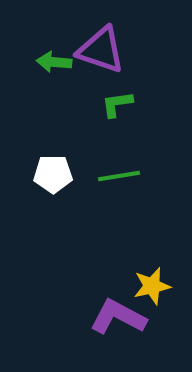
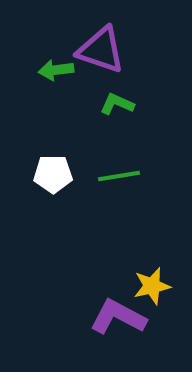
green arrow: moved 2 px right, 8 px down; rotated 12 degrees counterclockwise
green L-shape: rotated 32 degrees clockwise
